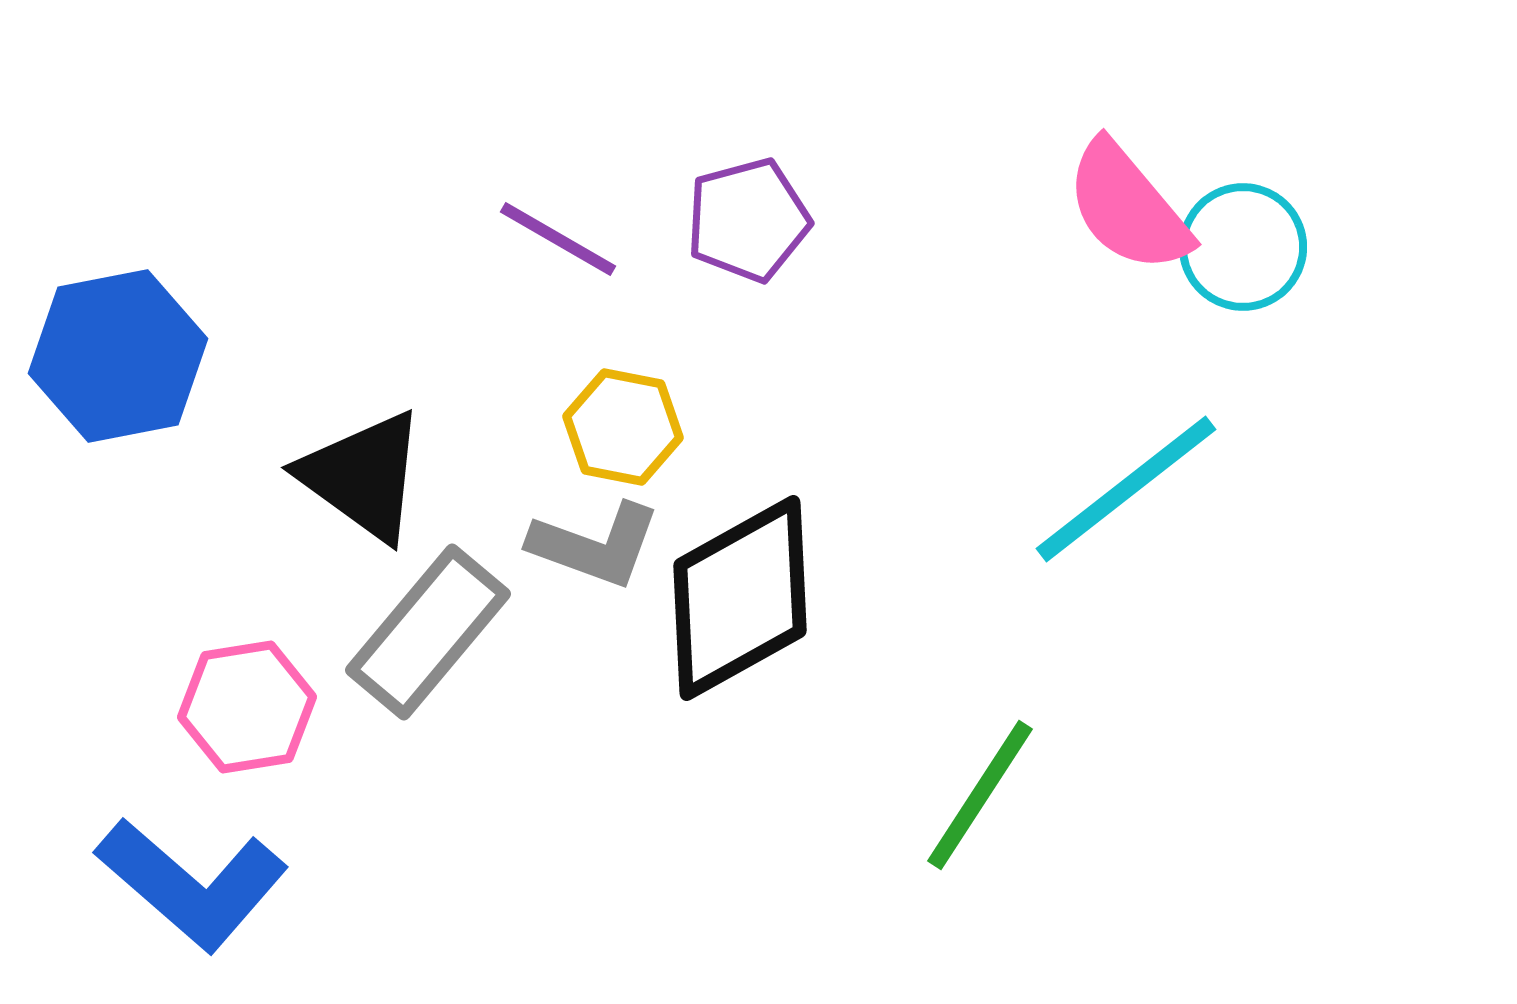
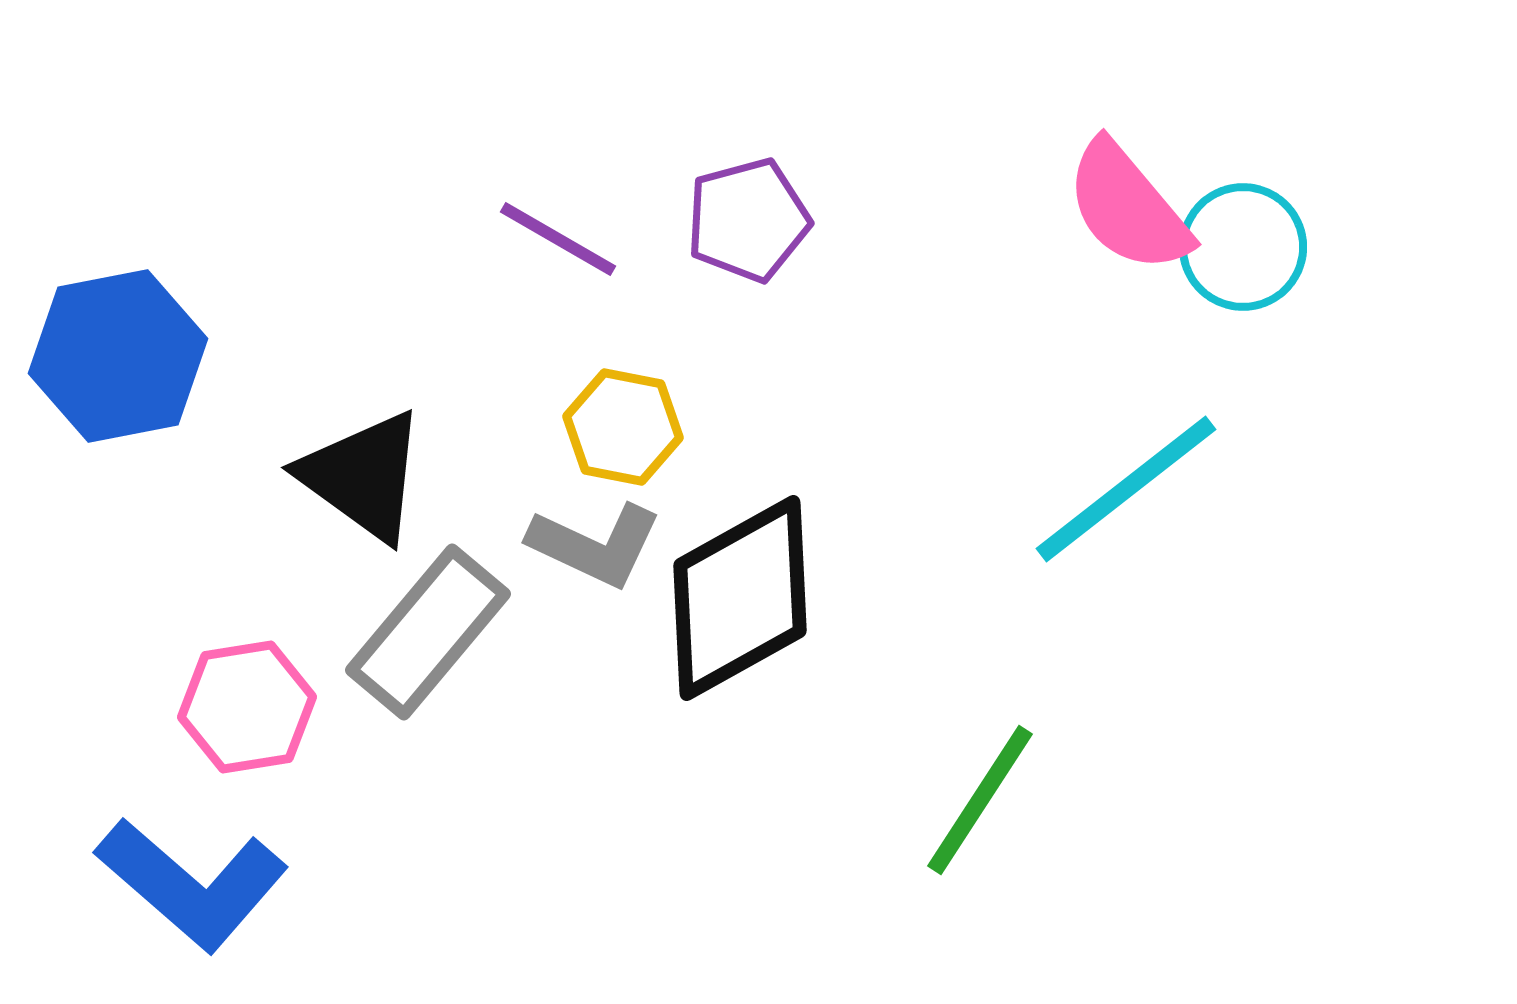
gray L-shape: rotated 5 degrees clockwise
green line: moved 5 px down
